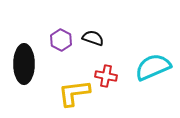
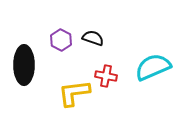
black ellipse: moved 1 px down
